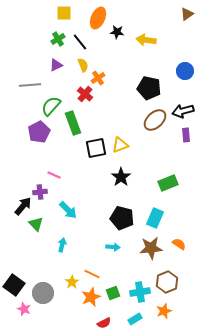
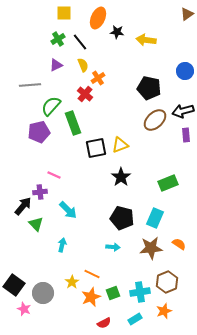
purple pentagon at (39, 132): rotated 15 degrees clockwise
